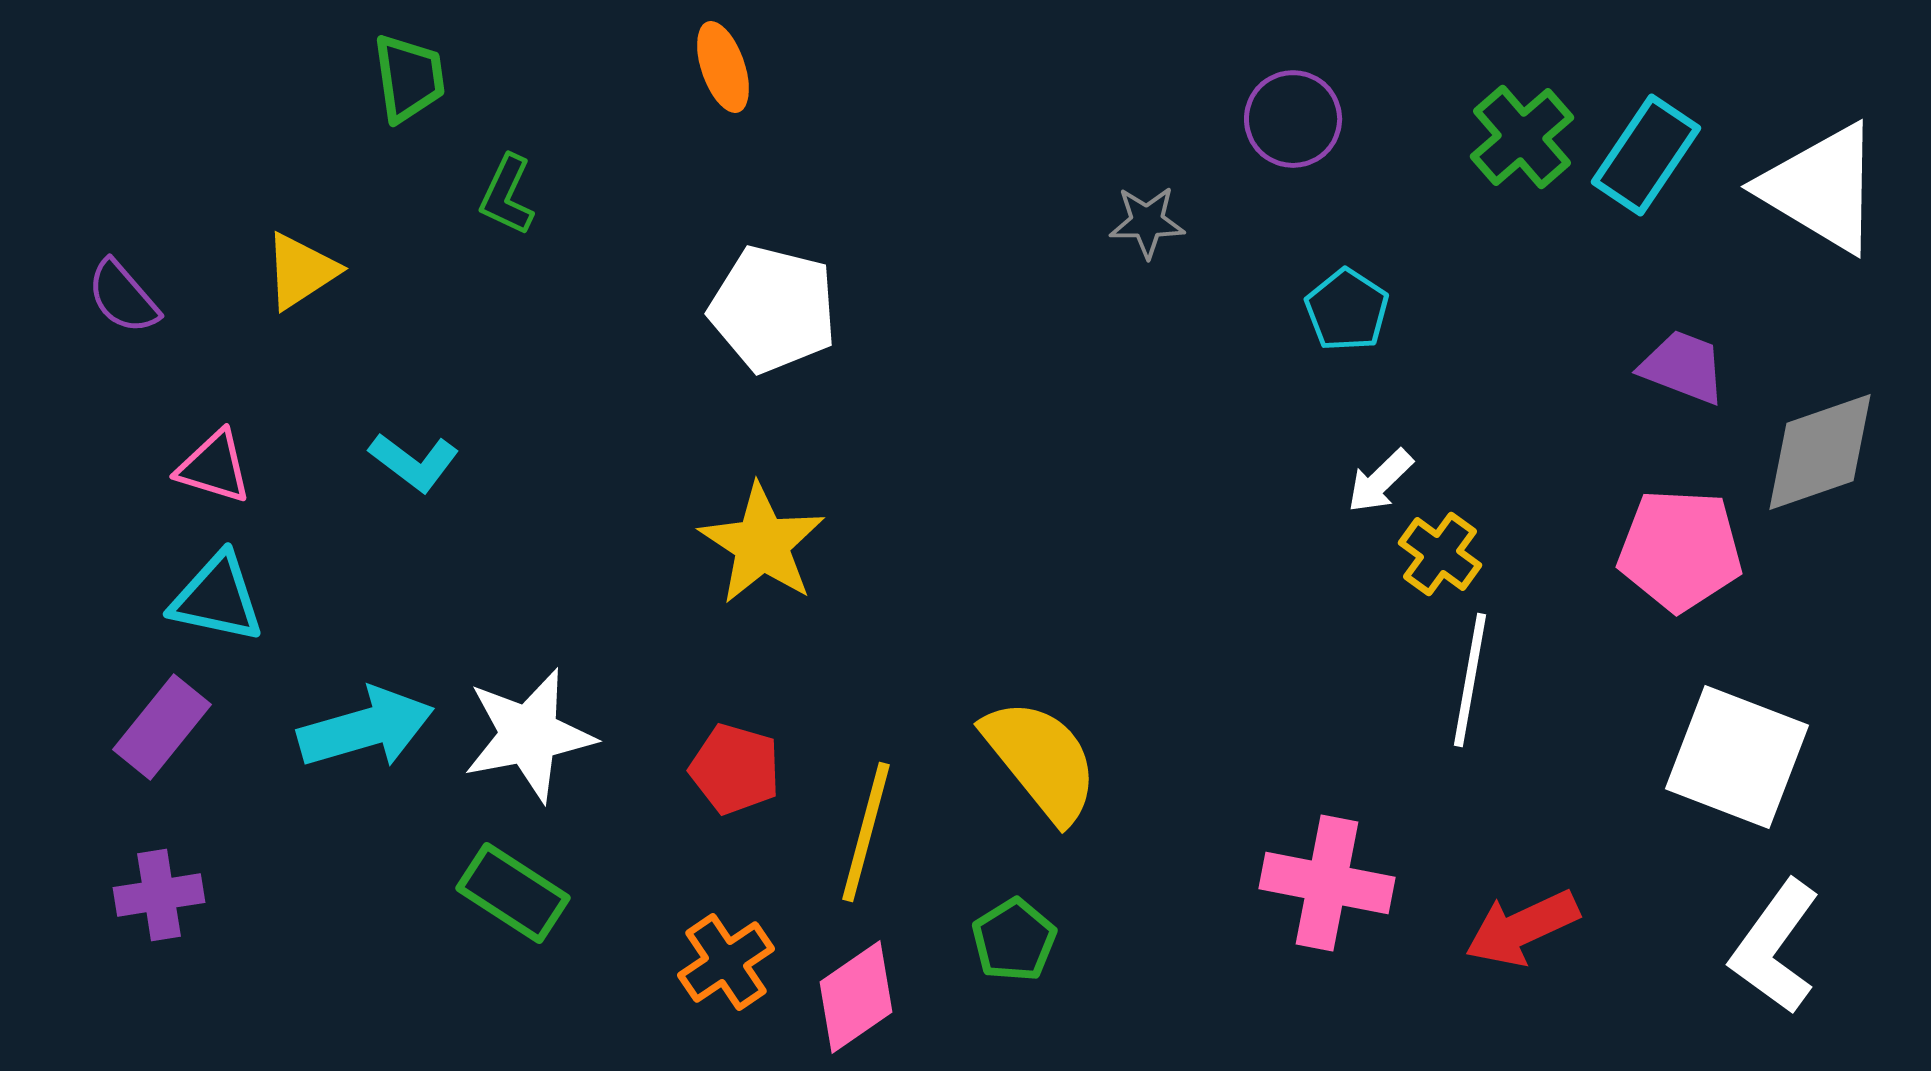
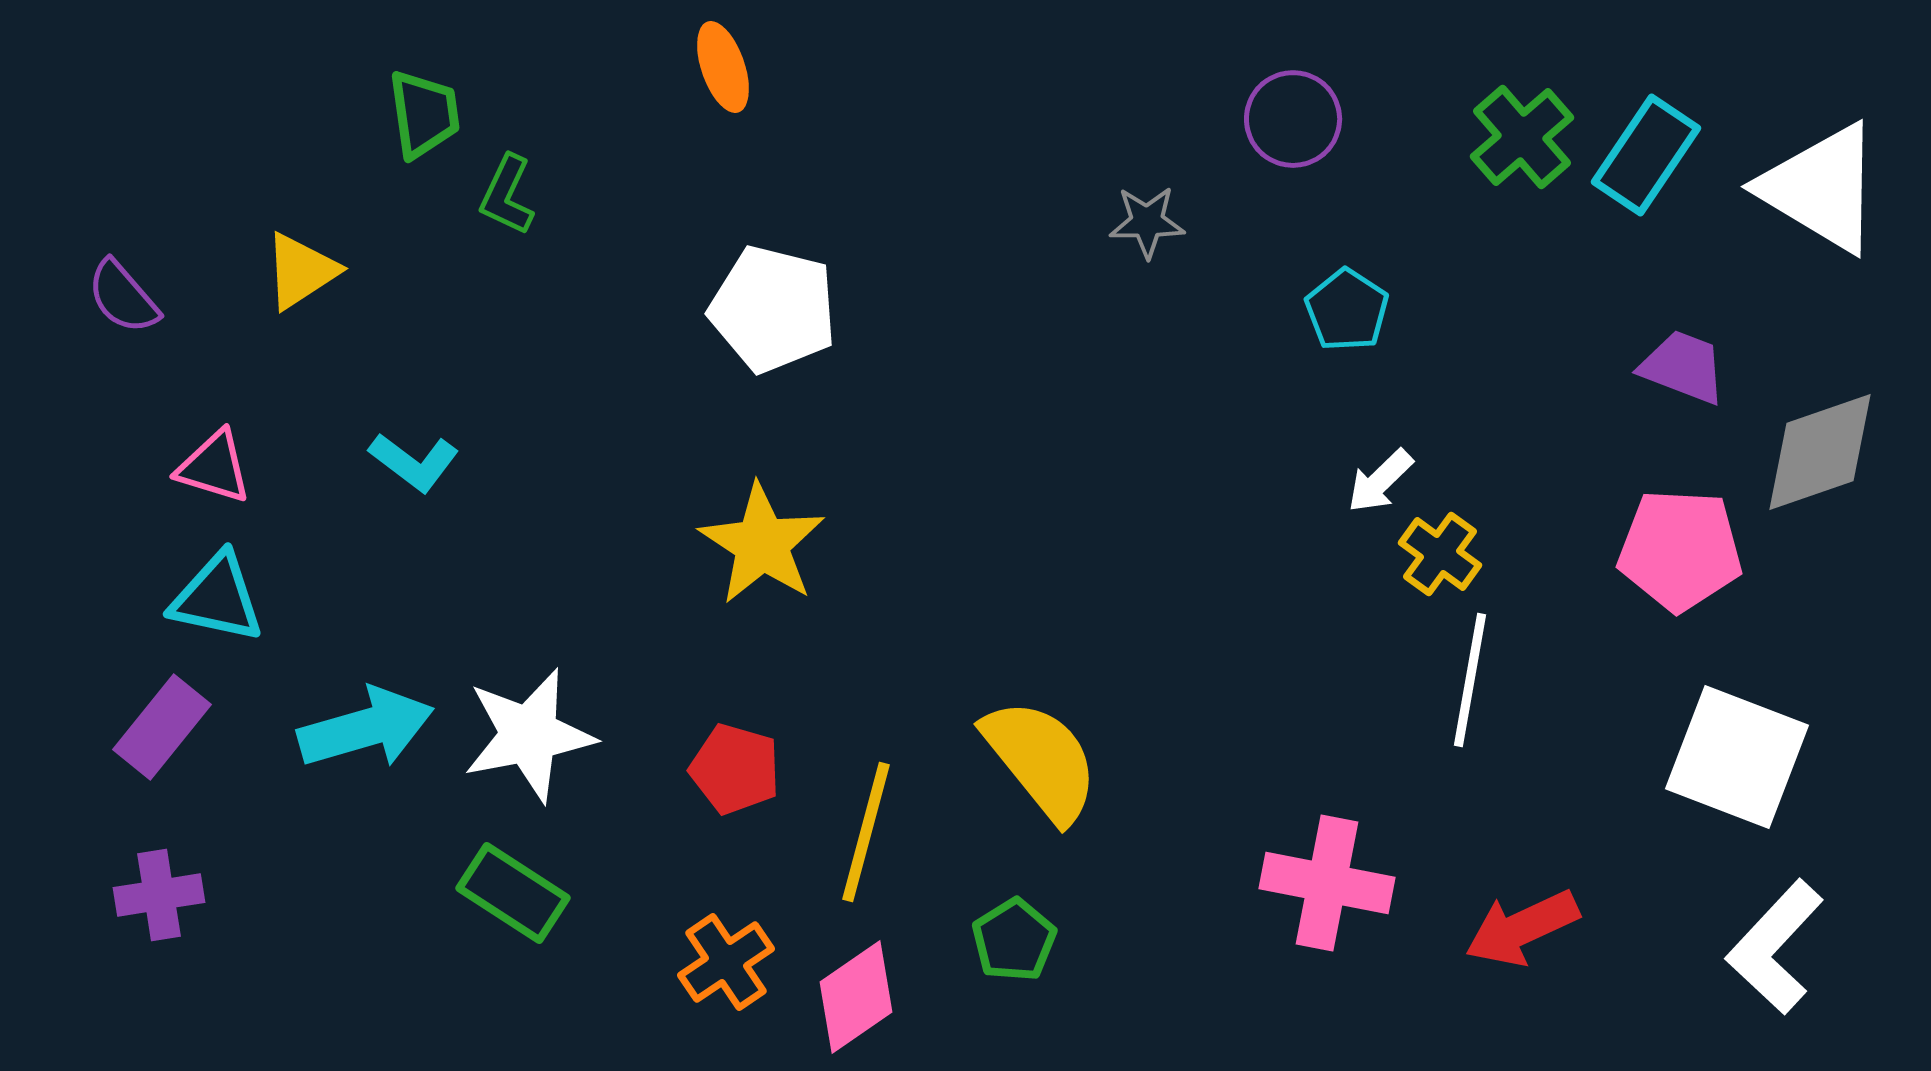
green trapezoid: moved 15 px right, 36 px down
white L-shape: rotated 7 degrees clockwise
